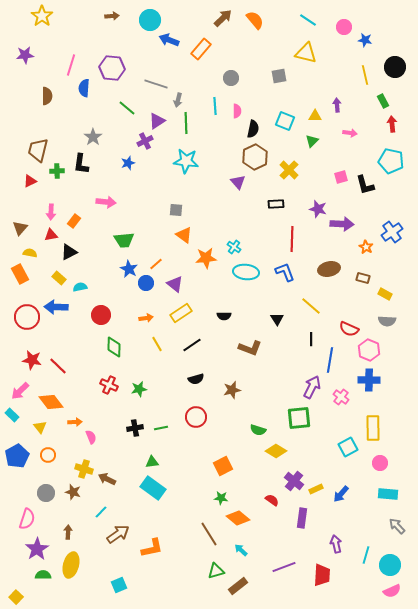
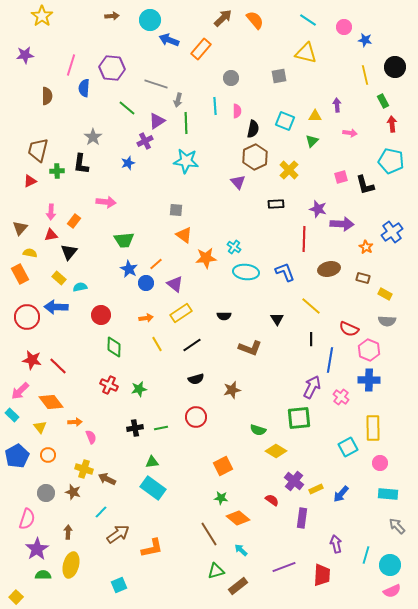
red line at (292, 239): moved 12 px right
black triangle at (69, 252): rotated 24 degrees counterclockwise
